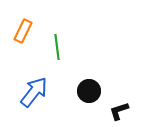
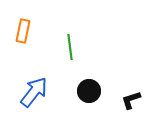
orange rectangle: rotated 15 degrees counterclockwise
green line: moved 13 px right
black L-shape: moved 12 px right, 11 px up
